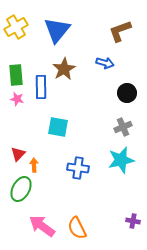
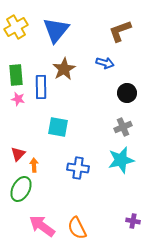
blue triangle: moved 1 px left
pink star: moved 1 px right
